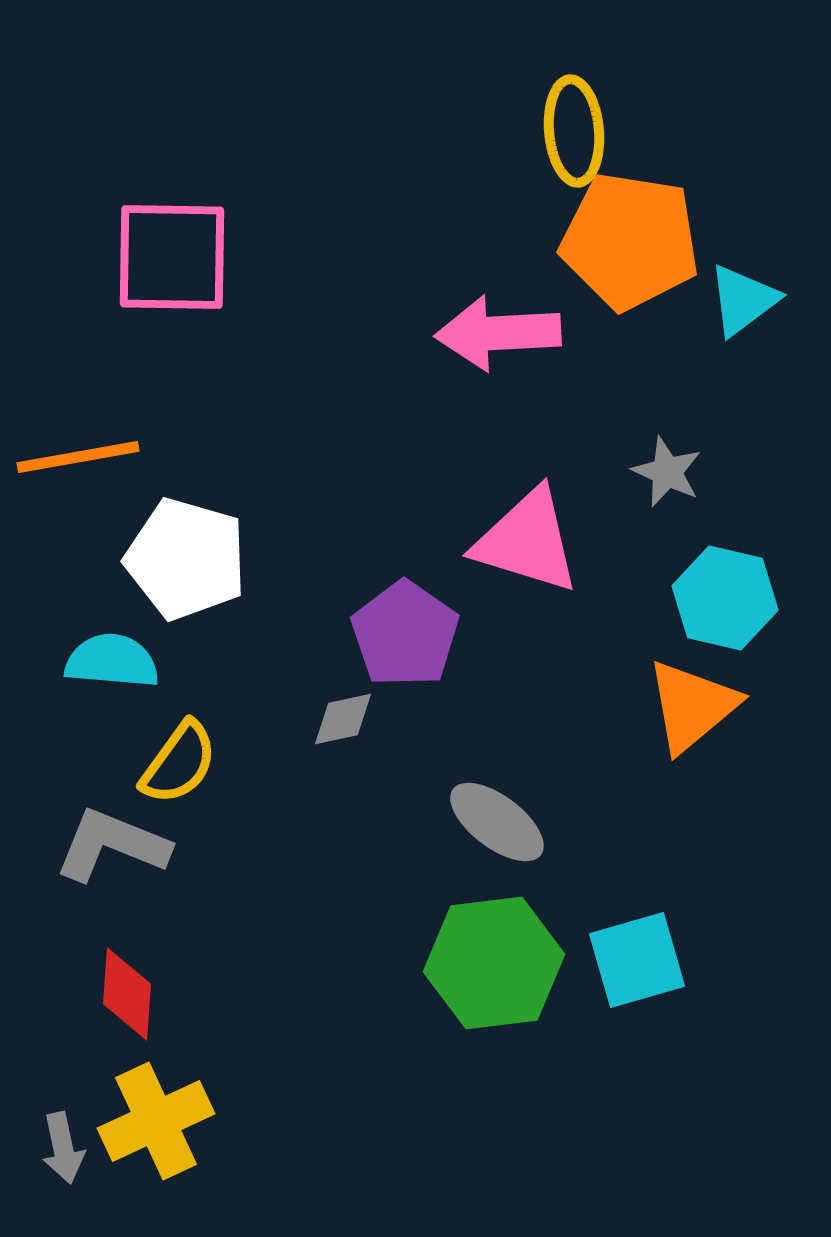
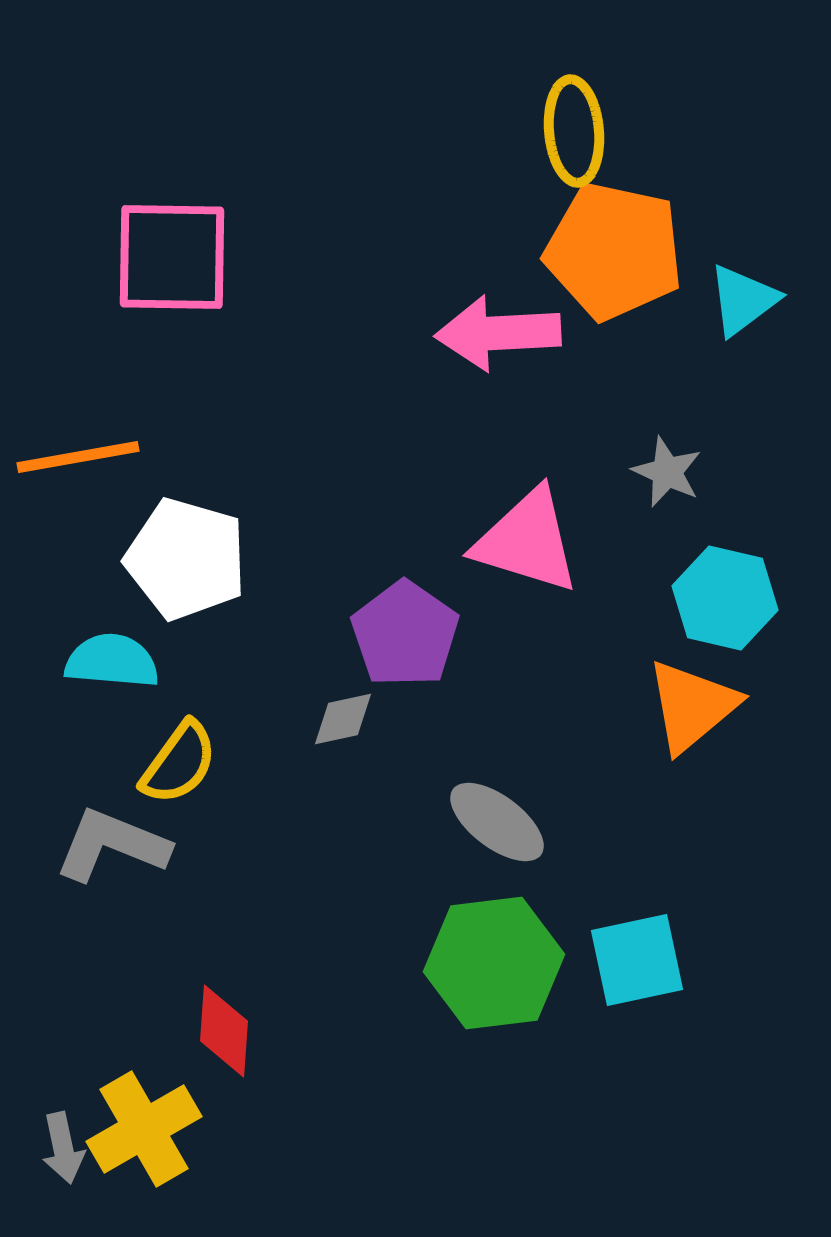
orange pentagon: moved 16 px left, 10 px down; rotated 3 degrees clockwise
cyan square: rotated 4 degrees clockwise
red diamond: moved 97 px right, 37 px down
yellow cross: moved 12 px left, 8 px down; rotated 5 degrees counterclockwise
